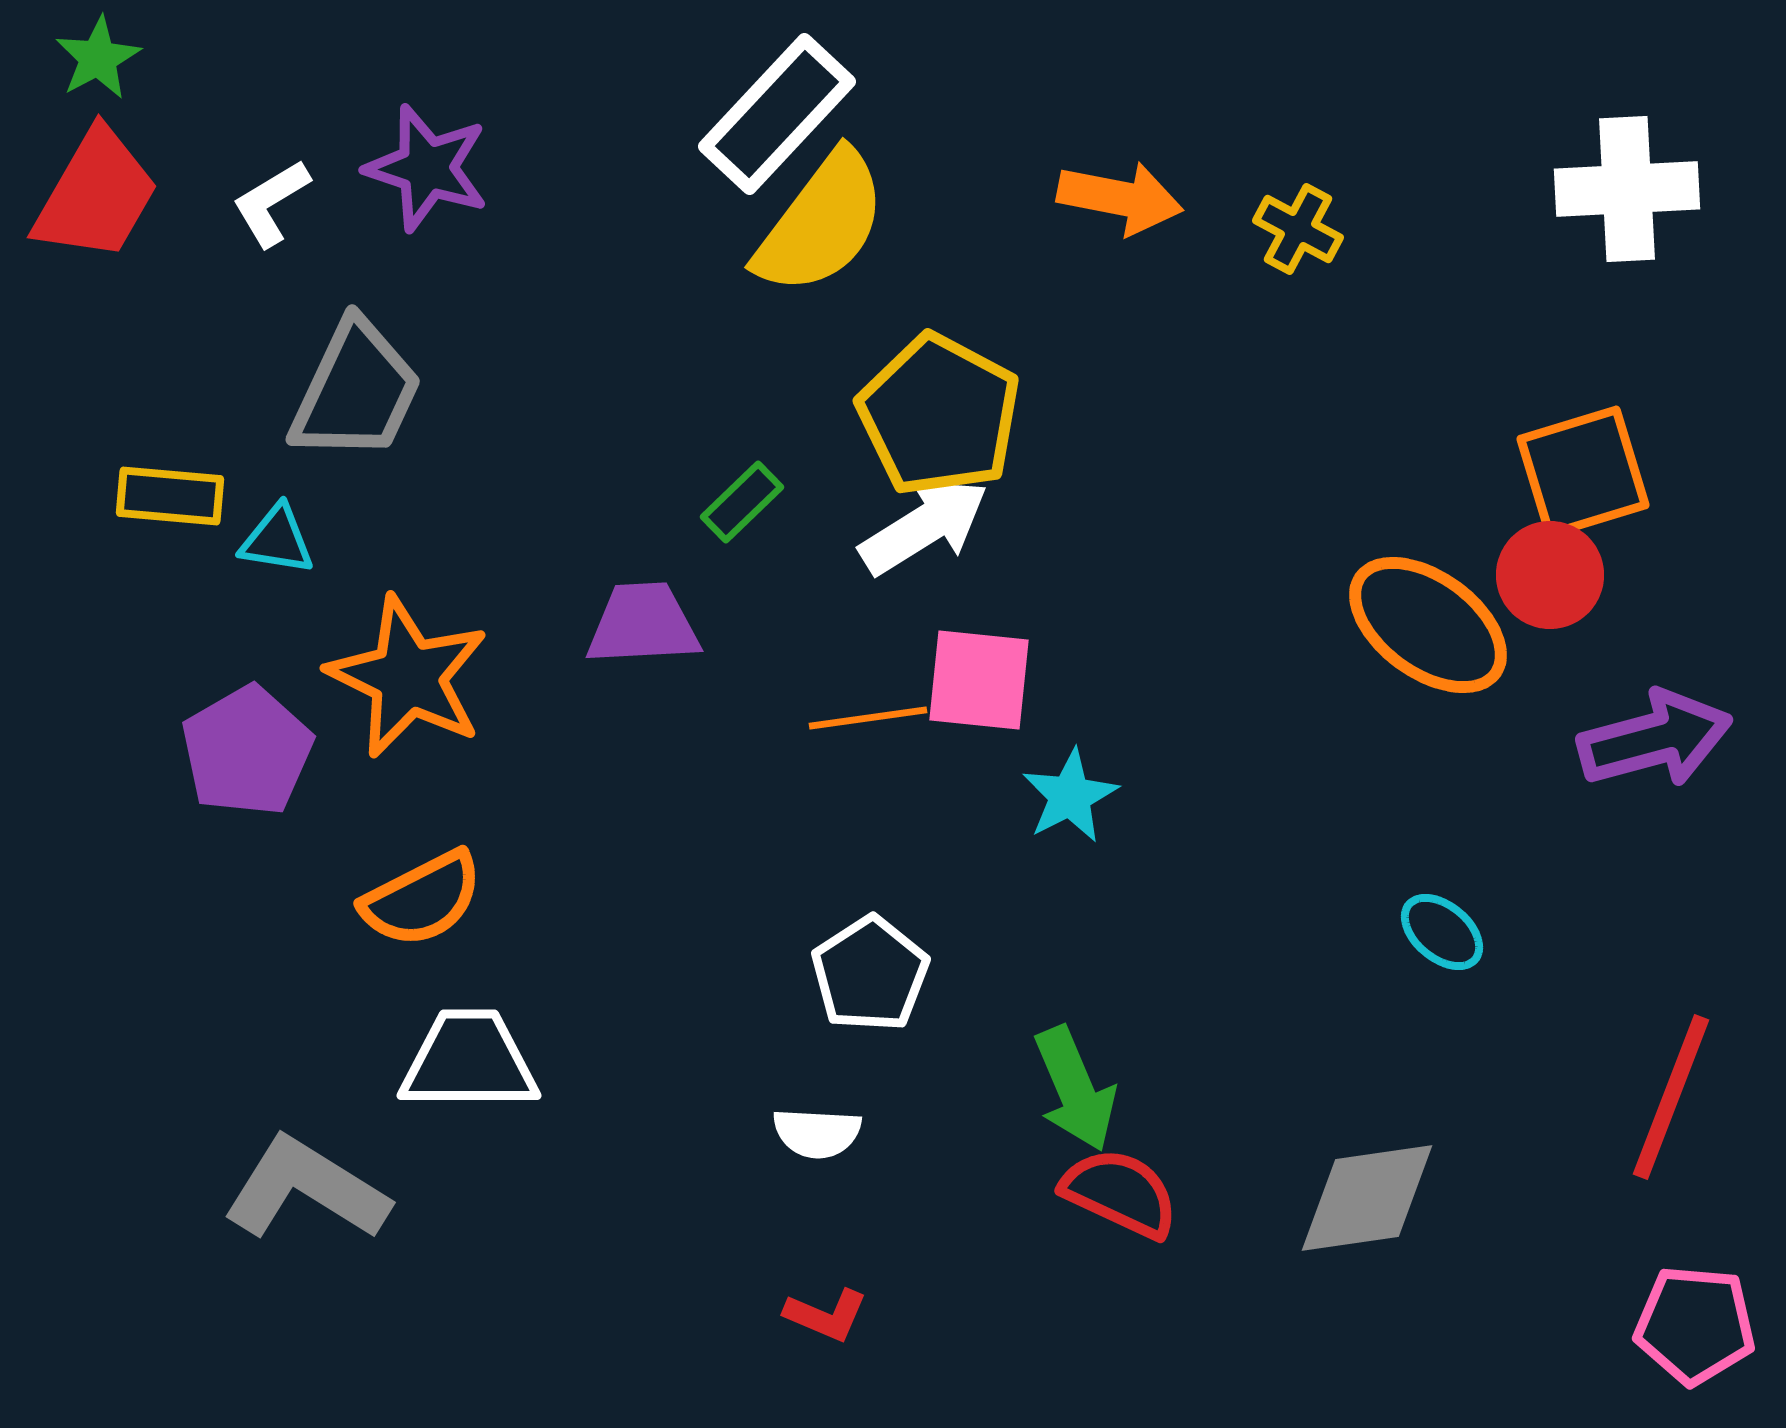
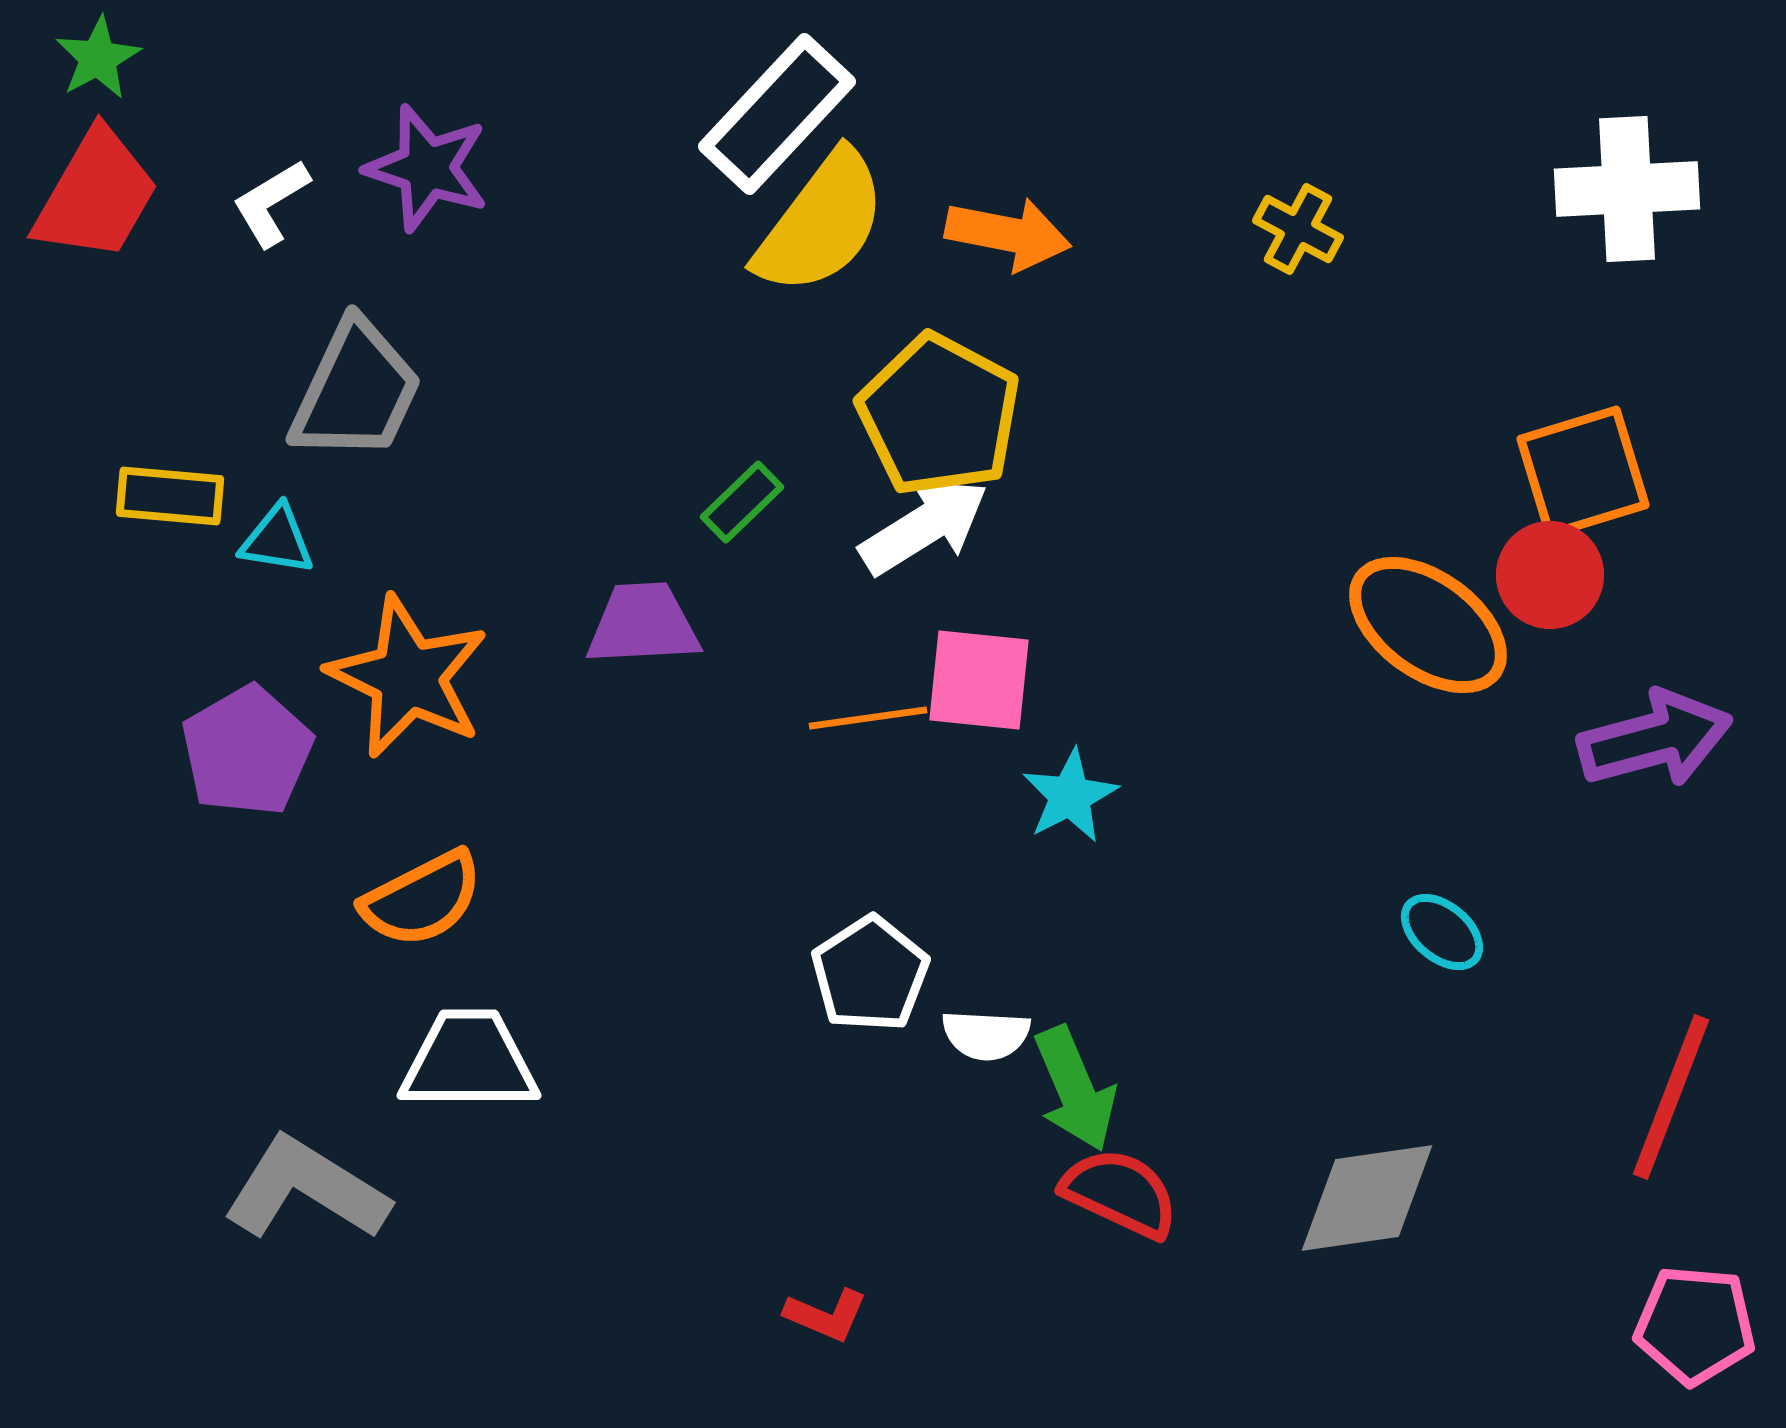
orange arrow: moved 112 px left, 36 px down
white semicircle: moved 169 px right, 98 px up
